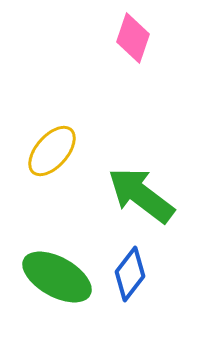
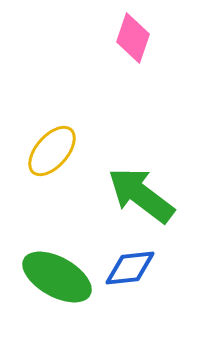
blue diamond: moved 6 px up; rotated 46 degrees clockwise
